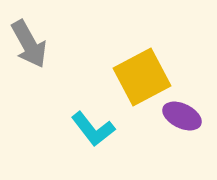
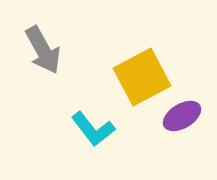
gray arrow: moved 14 px right, 6 px down
purple ellipse: rotated 57 degrees counterclockwise
